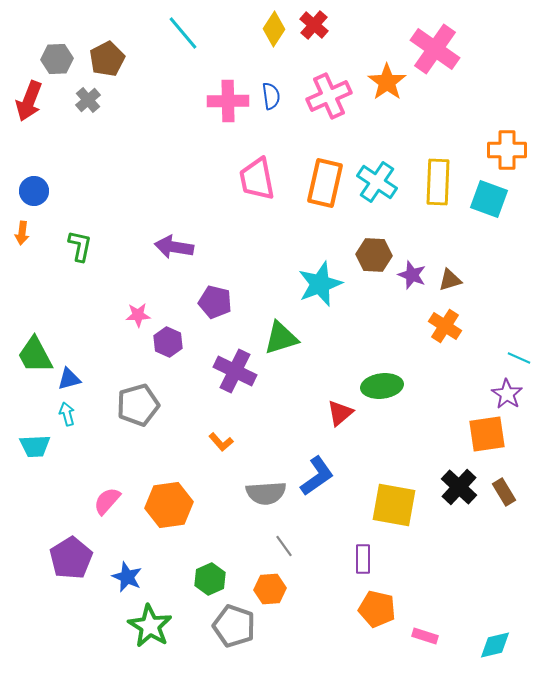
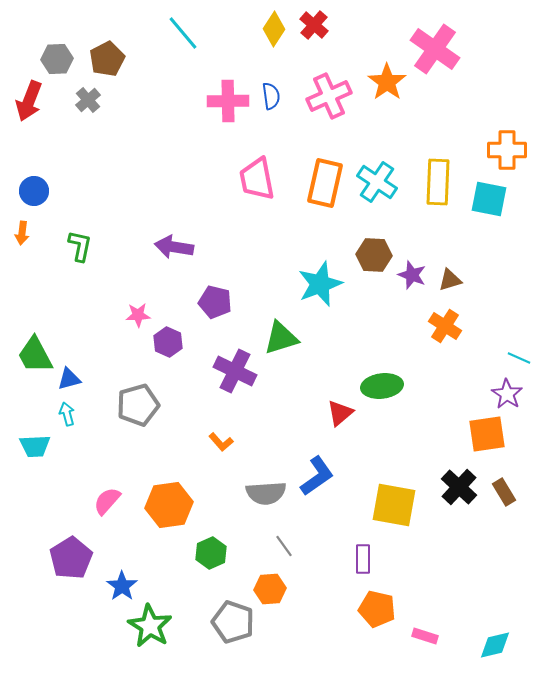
cyan square at (489, 199): rotated 9 degrees counterclockwise
blue star at (127, 577): moved 5 px left, 9 px down; rotated 12 degrees clockwise
green hexagon at (210, 579): moved 1 px right, 26 px up
gray pentagon at (234, 626): moved 1 px left, 4 px up
